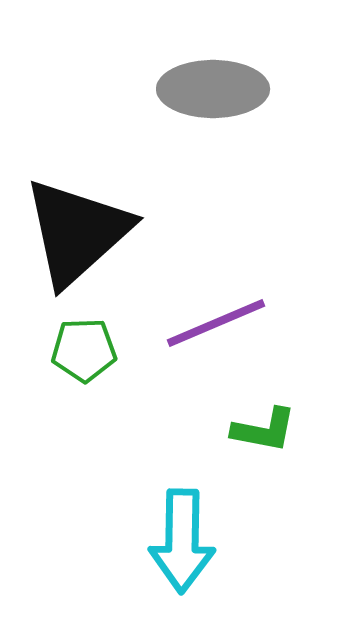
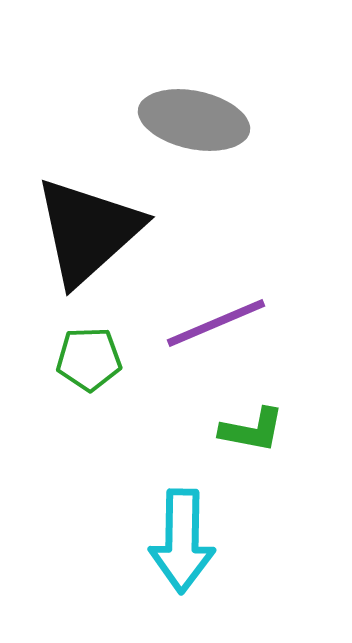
gray ellipse: moved 19 px left, 31 px down; rotated 12 degrees clockwise
black triangle: moved 11 px right, 1 px up
green pentagon: moved 5 px right, 9 px down
green L-shape: moved 12 px left
